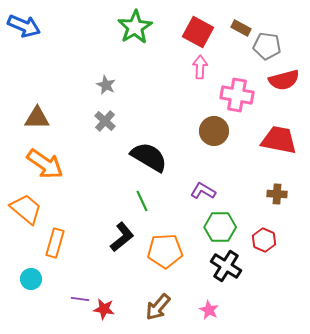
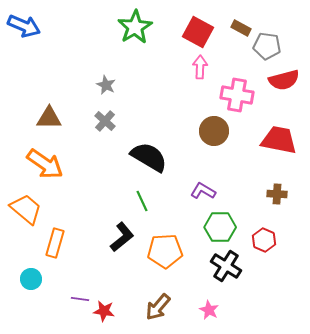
brown triangle: moved 12 px right
red star: moved 2 px down
